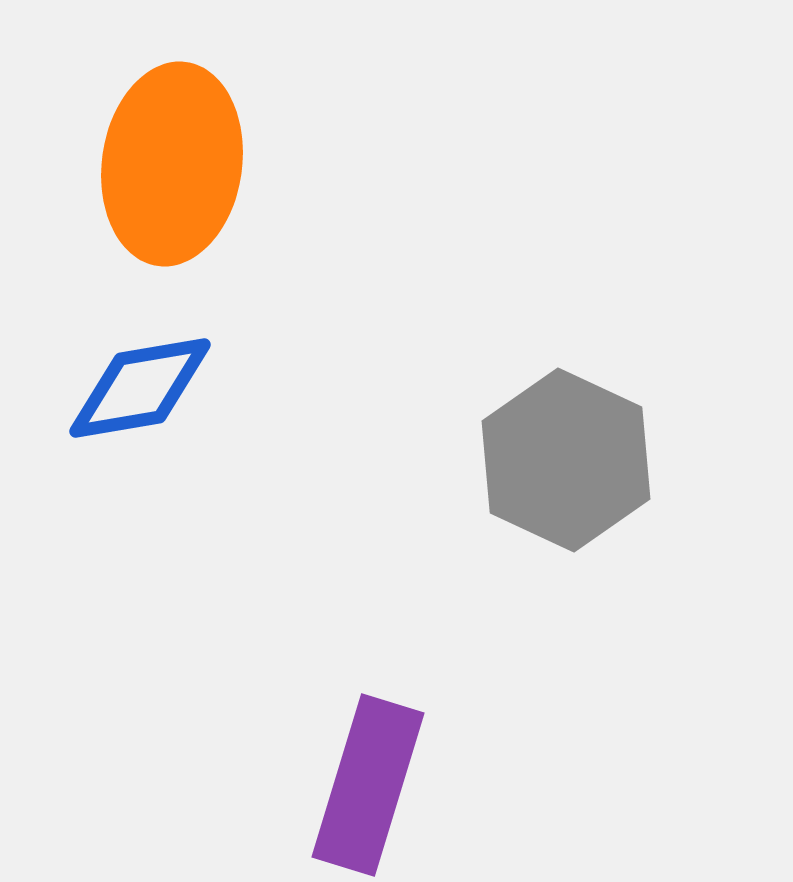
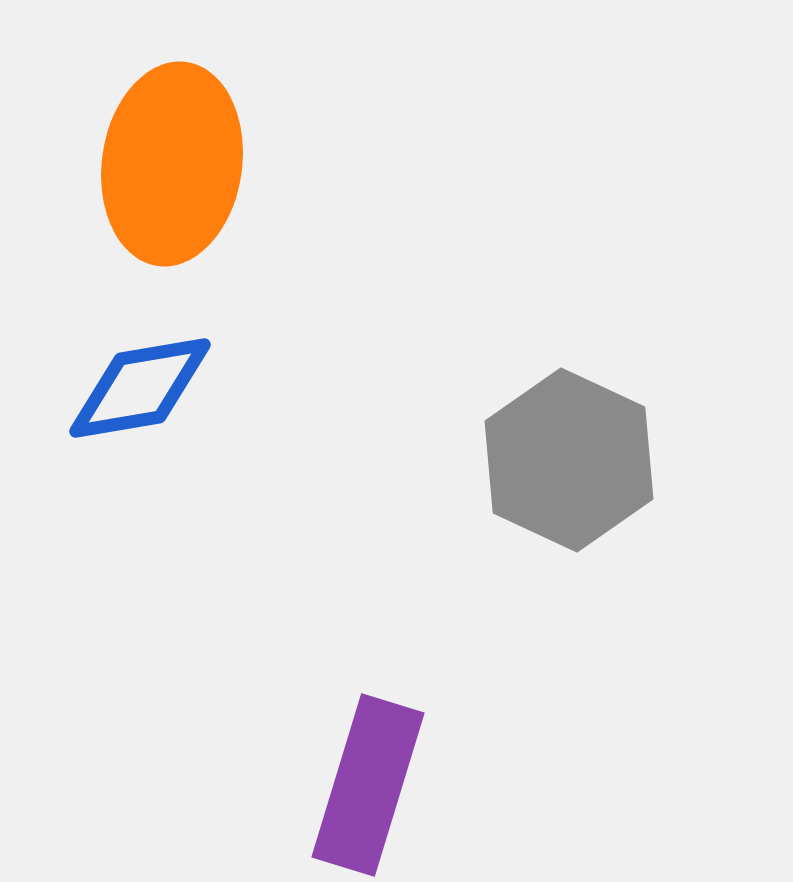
gray hexagon: moved 3 px right
